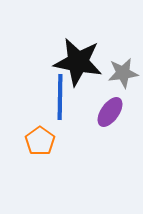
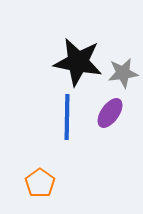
blue line: moved 7 px right, 20 px down
purple ellipse: moved 1 px down
orange pentagon: moved 42 px down
